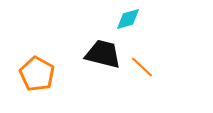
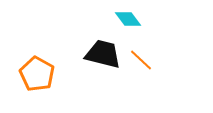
cyan diamond: rotated 68 degrees clockwise
orange line: moved 1 px left, 7 px up
